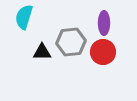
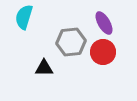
purple ellipse: rotated 30 degrees counterclockwise
black triangle: moved 2 px right, 16 px down
